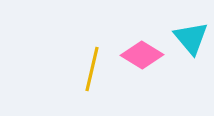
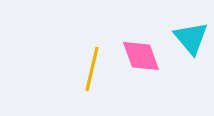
pink diamond: moved 1 px left, 1 px down; rotated 39 degrees clockwise
